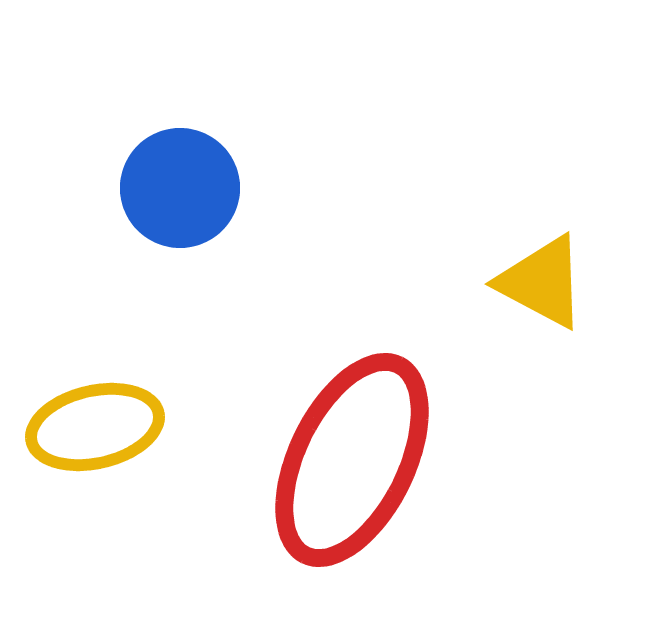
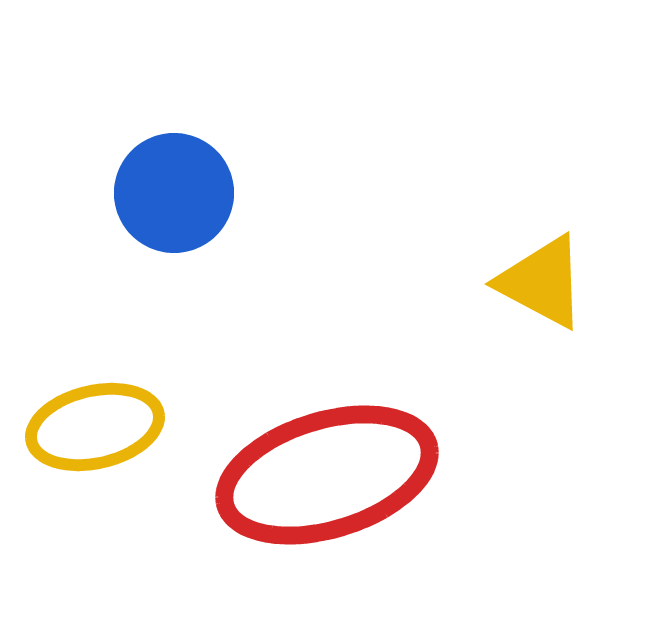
blue circle: moved 6 px left, 5 px down
red ellipse: moved 25 px left, 15 px down; rotated 47 degrees clockwise
